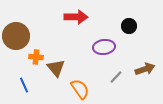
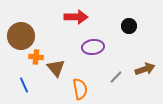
brown circle: moved 5 px right
purple ellipse: moved 11 px left
orange semicircle: rotated 25 degrees clockwise
